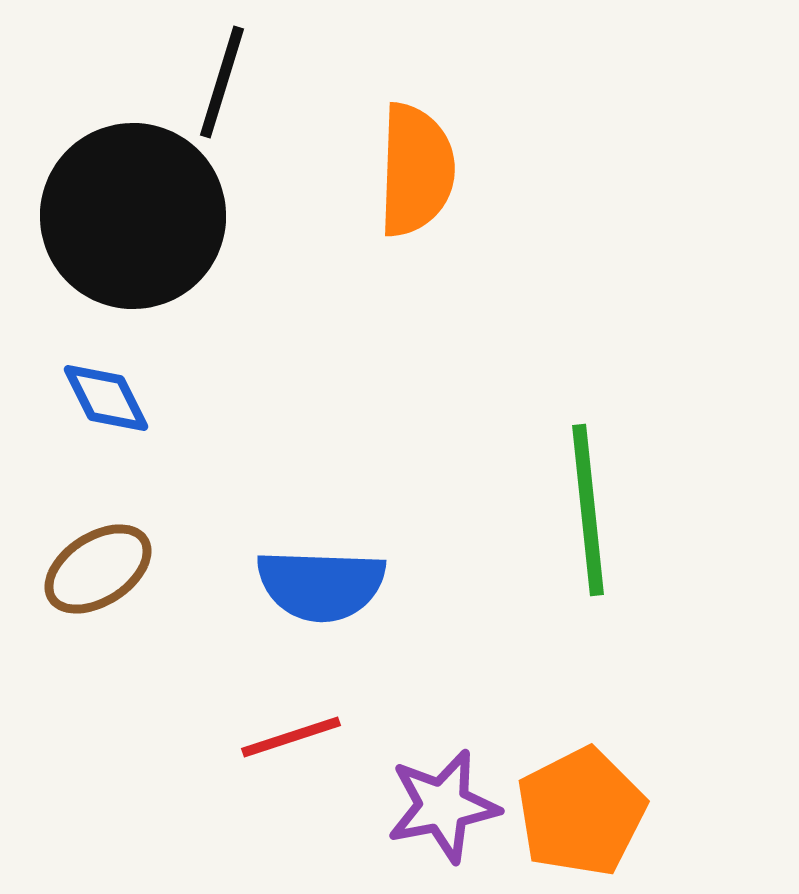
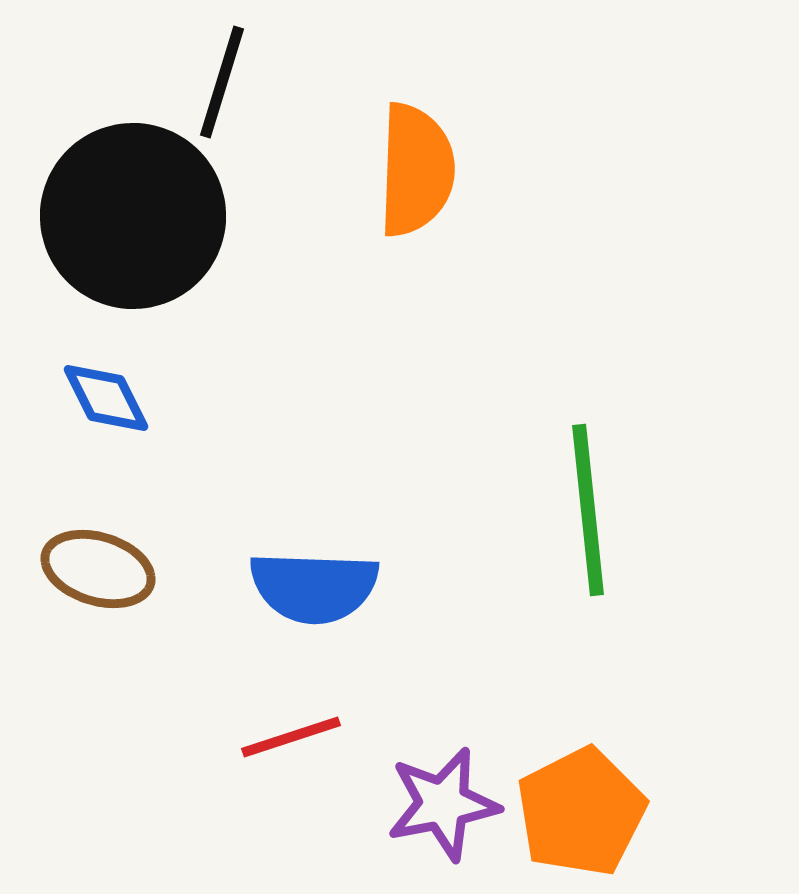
brown ellipse: rotated 50 degrees clockwise
blue semicircle: moved 7 px left, 2 px down
purple star: moved 2 px up
